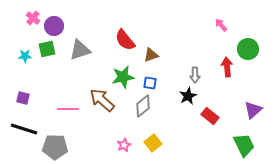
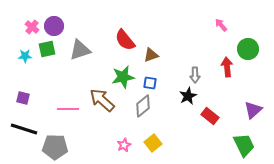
pink cross: moved 1 px left, 9 px down
